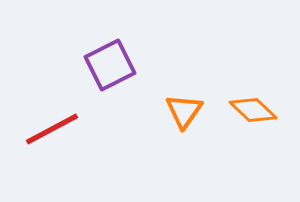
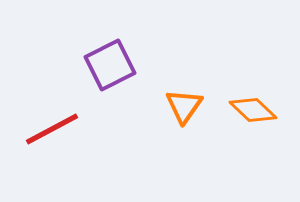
orange triangle: moved 5 px up
